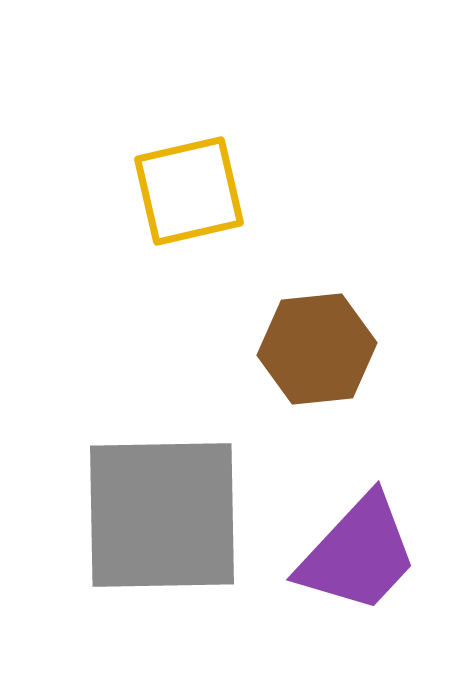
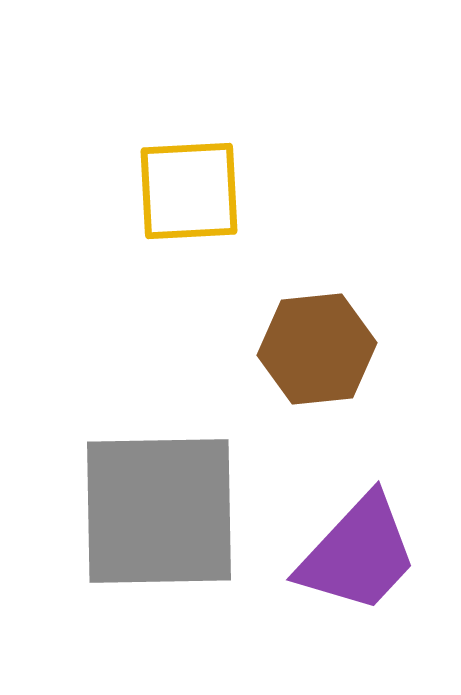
yellow square: rotated 10 degrees clockwise
gray square: moved 3 px left, 4 px up
